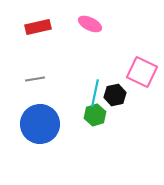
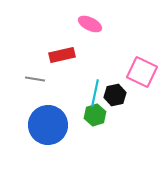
red rectangle: moved 24 px right, 28 px down
gray line: rotated 18 degrees clockwise
blue circle: moved 8 px right, 1 px down
